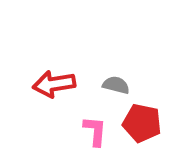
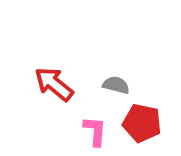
red arrow: rotated 48 degrees clockwise
